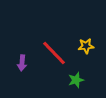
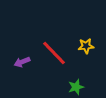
purple arrow: moved 1 px up; rotated 63 degrees clockwise
green star: moved 7 px down
